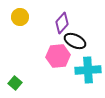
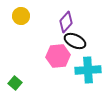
yellow circle: moved 1 px right, 1 px up
purple diamond: moved 4 px right, 1 px up
